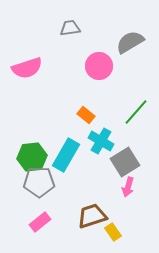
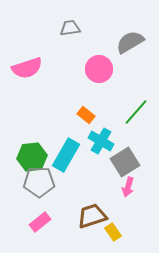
pink circle: moved 3 px down
